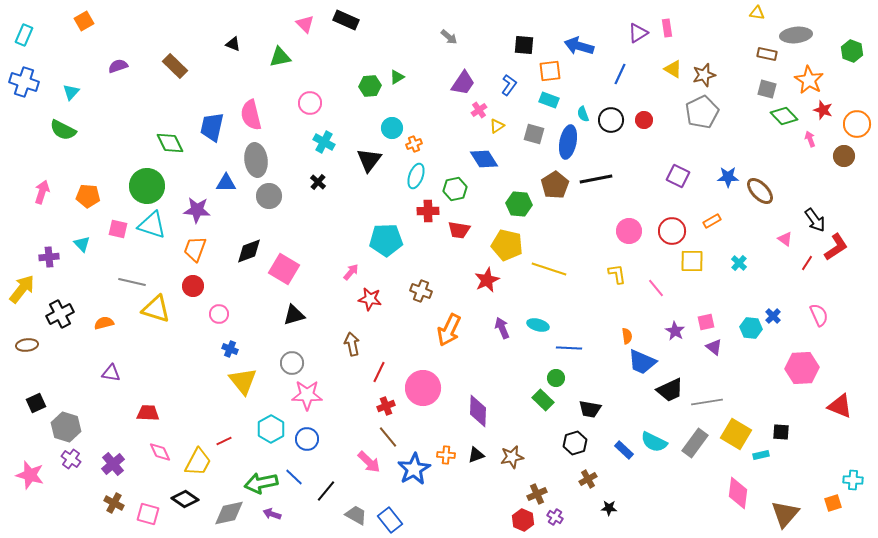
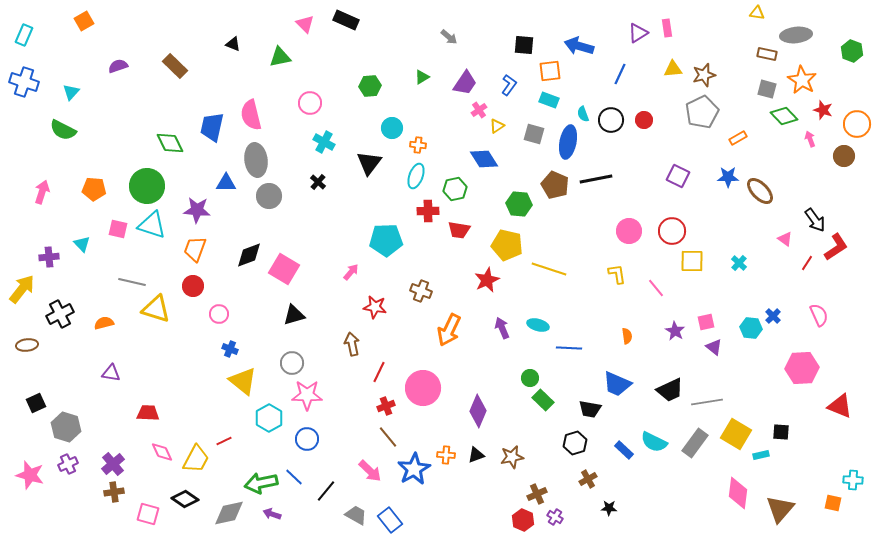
yellow triangle at (673, 69): rotated 36 degrees counterclockwise
green triangle at (397, 77): moved 25 px right
orange star at (809, 80): moved 7 px left
purple trapezoid at (463, 83): moved 2 px right
orange cross at (414, 144): moved 4 px right, 1 px down; rotated 28 degrees clockwise
black triangle at (369, 160): moved 3 px down
brown pentagon at (555, 185): rotated 16 degrees counterclockwise
orange pentagon at (88, 196): moved 6 px right, 7 px up
orange rectangle at (712, 221): moved 26 px right, 83 px up
black diamond at (249, 251): moved 4 px down
red star at (370, 299): moved 5 px right, 8 px down
blue trapezoid at (642, 362): moved 25 px left, 22 px down
green circle at (556, 378): moved 26 px left
yellow triangle at (243, 381): rotated 12 degrees counterclockwise
purple diamond at (478, 411): rotated 20 degrees clockwise
cyan hexagon at (271, 429): moved 2 px left, 11 px up
pink diamond at (160, 452): moved 2 px right
purple cross at (71, 459): moved 3 px left, 5 px down; rotated 30 degrees clockwise
yellow trapezoid at (198, 462): moved 2 px left, 3 px up
pink arrow at (369, 462): moved 1 px right, 9 px down
brown cross at (114, 503): moved 11 px up; rotated 36 degrees counterclockwise
orange square at (833, 503): rotated 30 degrees clockwise
brown triangle at (785, 514): moved 5 px left, 5 px up
